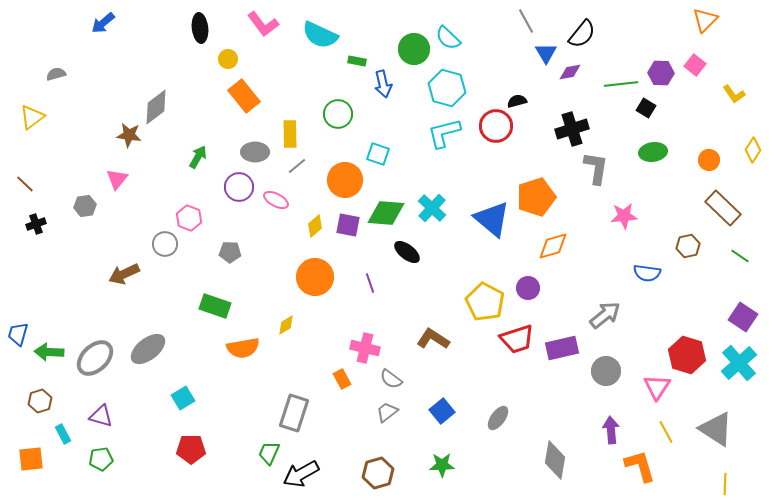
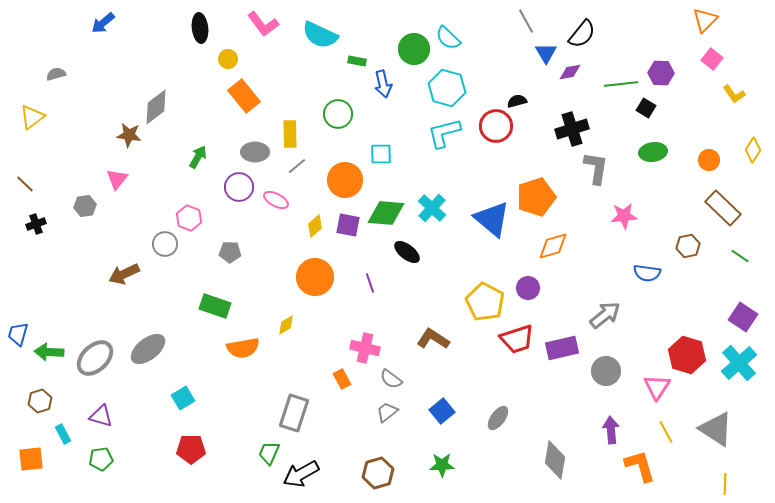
pink square at (695, 65): moved 17 px right, 6 px up
cyan square at (378, 154): moved 3 px right; rotated 20 degrees counterclockwise
